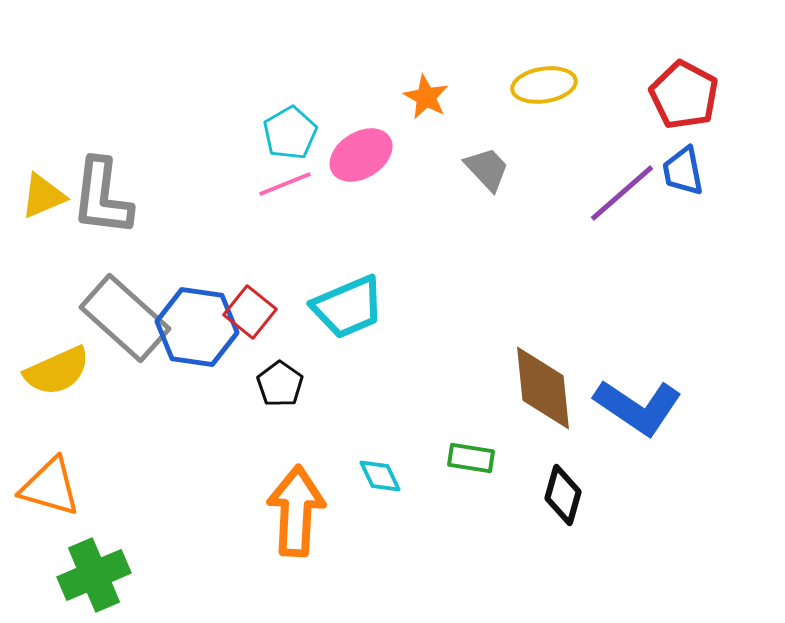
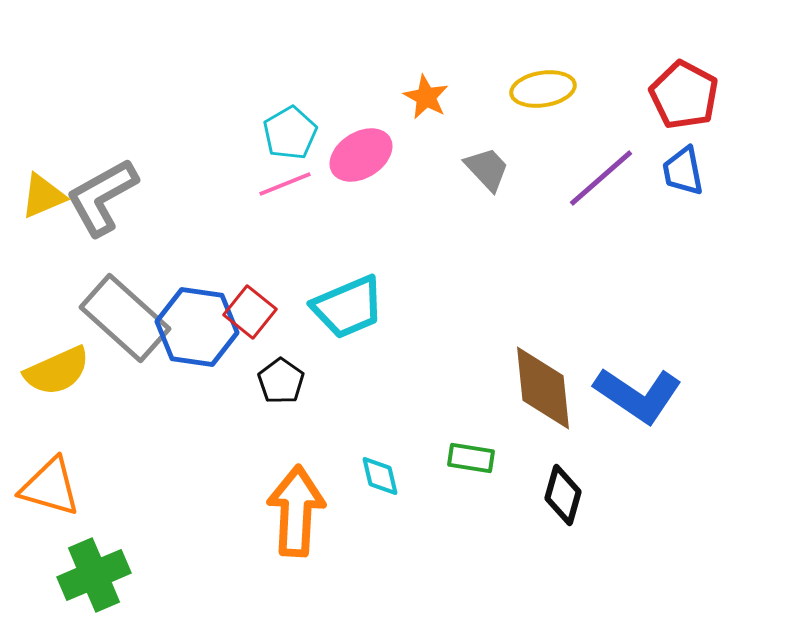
yellow ellipse: moved 1 px left, 4 px down
purple line: moved 21 px left, 15 px up
gray L-shape: rotated 54 degrees clockwise
black pentagon: moved 1 px right, 3 px up
blue L-shape: moved 12 px up
cyan diamond: rotated 12 degrees clockwise
